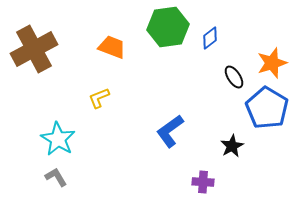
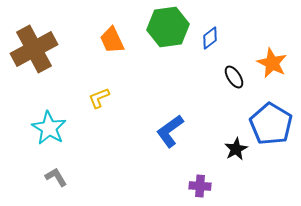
orange trapezoid: moved 7 px up; rotated 136 degrees counterclockwise
orange star: rotated 28 degrees counterclockwise
blue pentagon: moved 4 px right, 16 px down
cyan star: moved 9 px left, 11 px up
black star: moved 4 px right, 3 px down
purple cross: moved 3 px left, 4 px down
